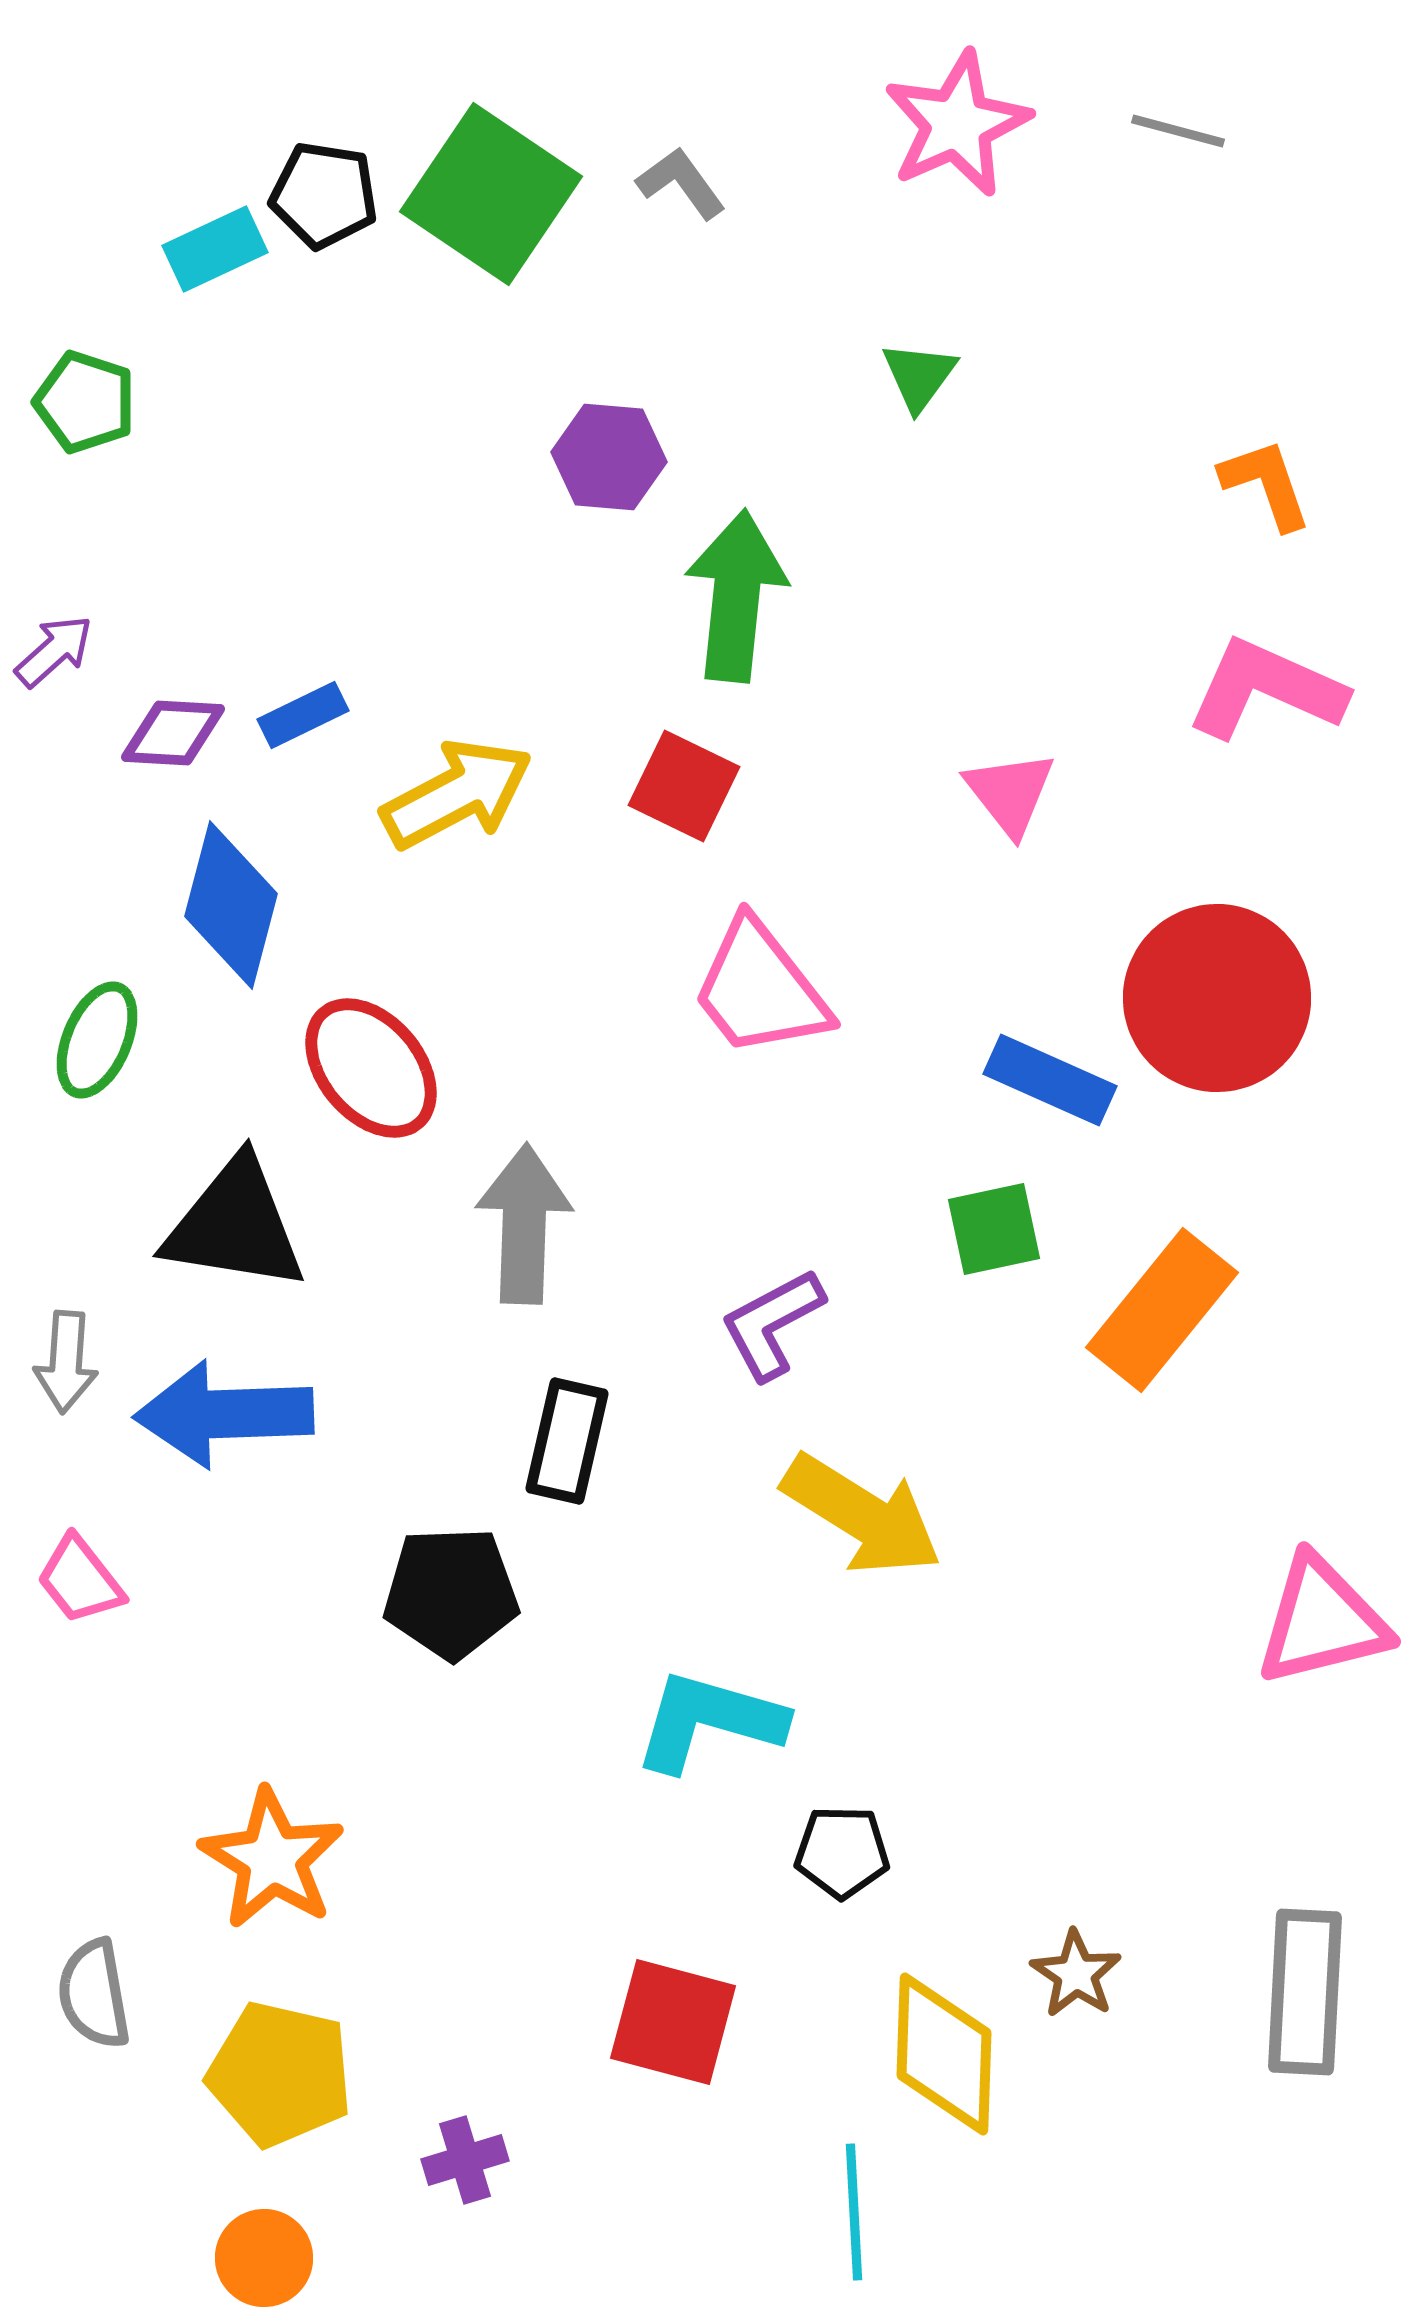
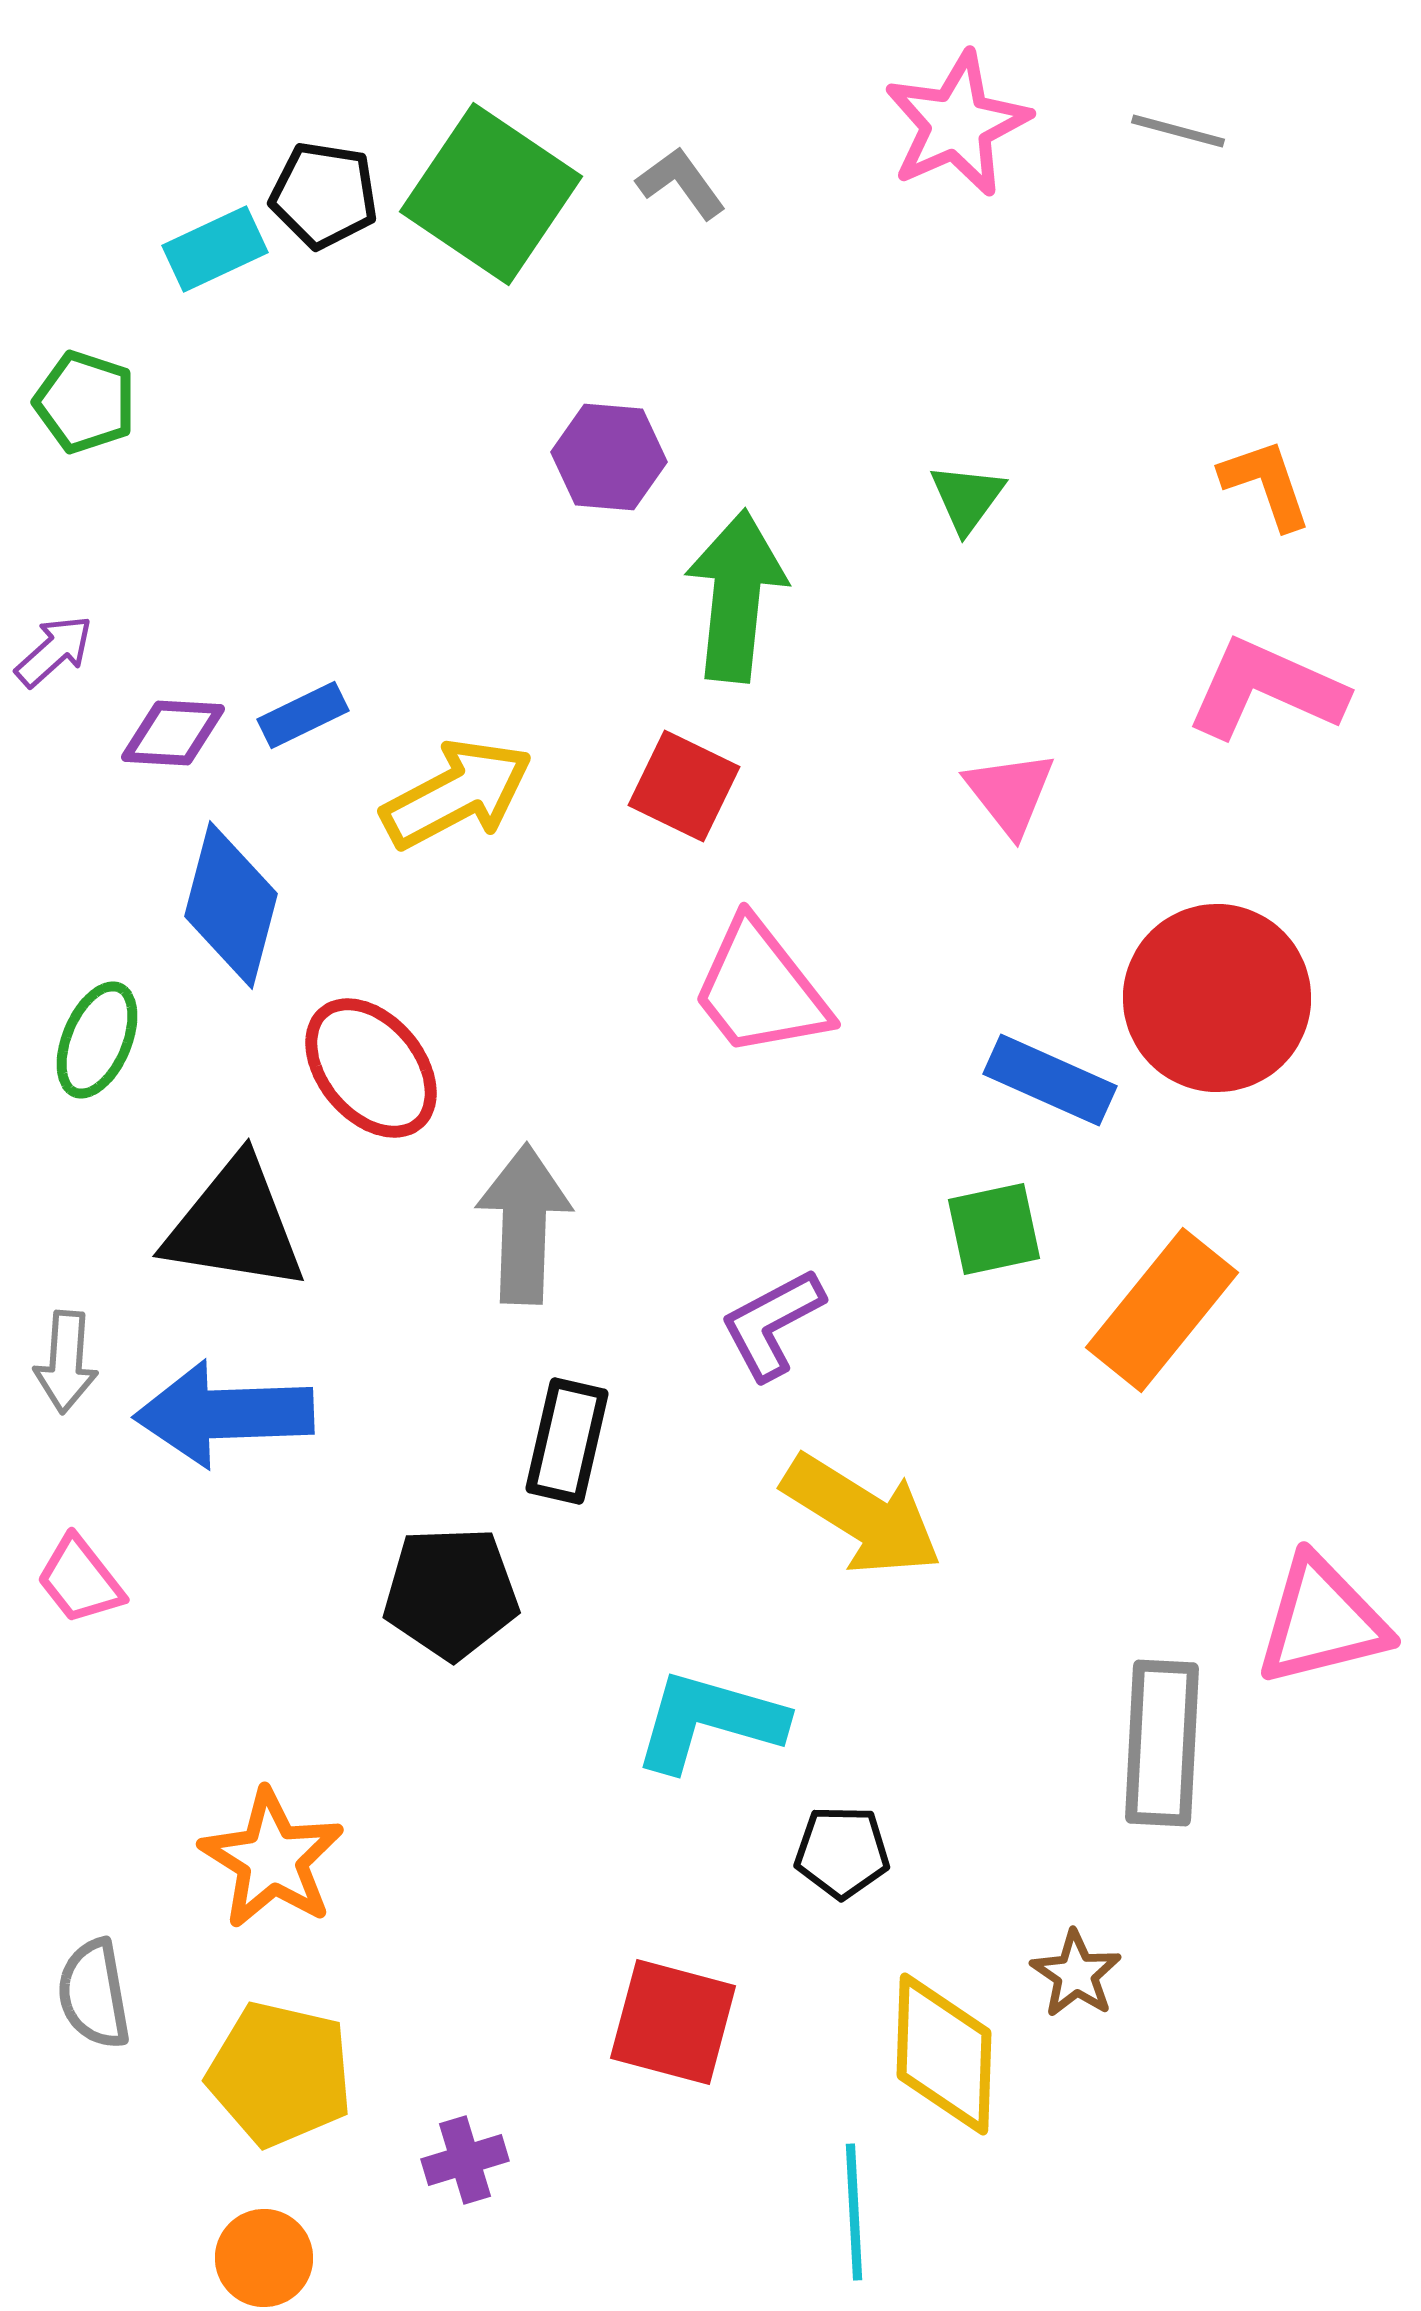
green triangle at (919, 376): moved 48 px right, 122 px down
gray rectangle at (1305, 1992): moved 143 px left, 249 px up
